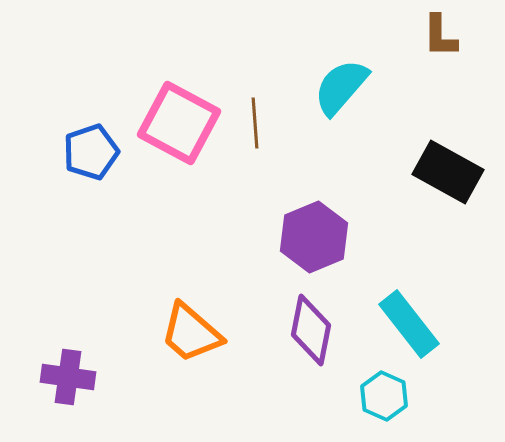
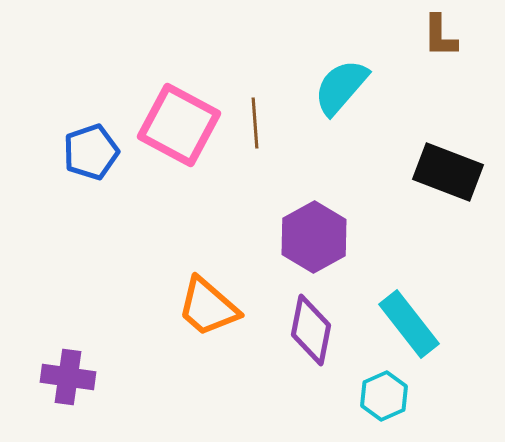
pink square: moved 2 px down
black rectangle: rotated 8 degrees counterclockwise
purple hexagon: rotated 6 degrees counterclockwise
orange trapezoid: moved 17 px right, 26 px up
cyan hexagon: rotated 12 degrees clockwise
